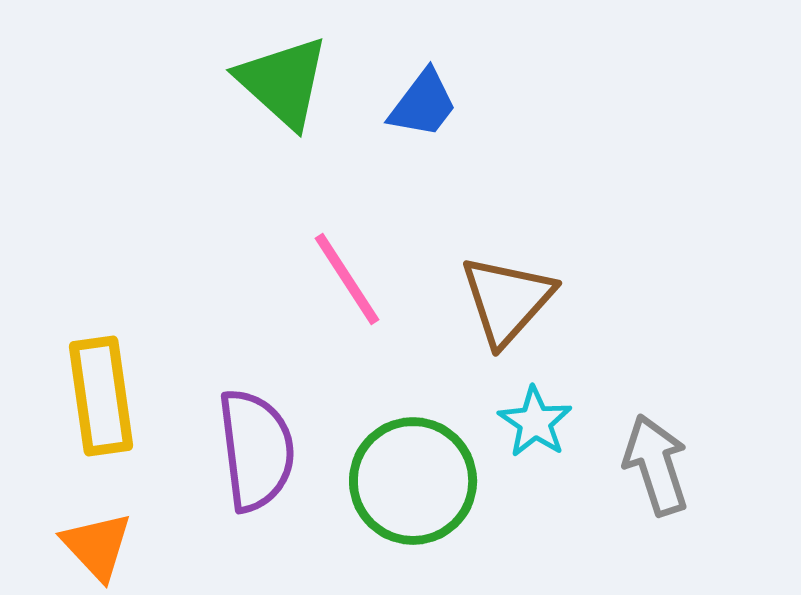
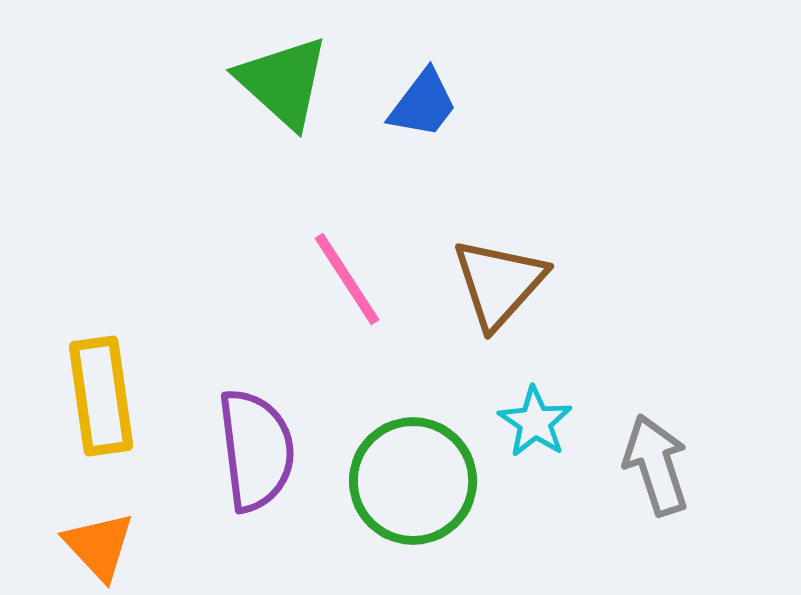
brown triangle: moved 8 px left, 17 px up
orange triangle: moved 2 px right
